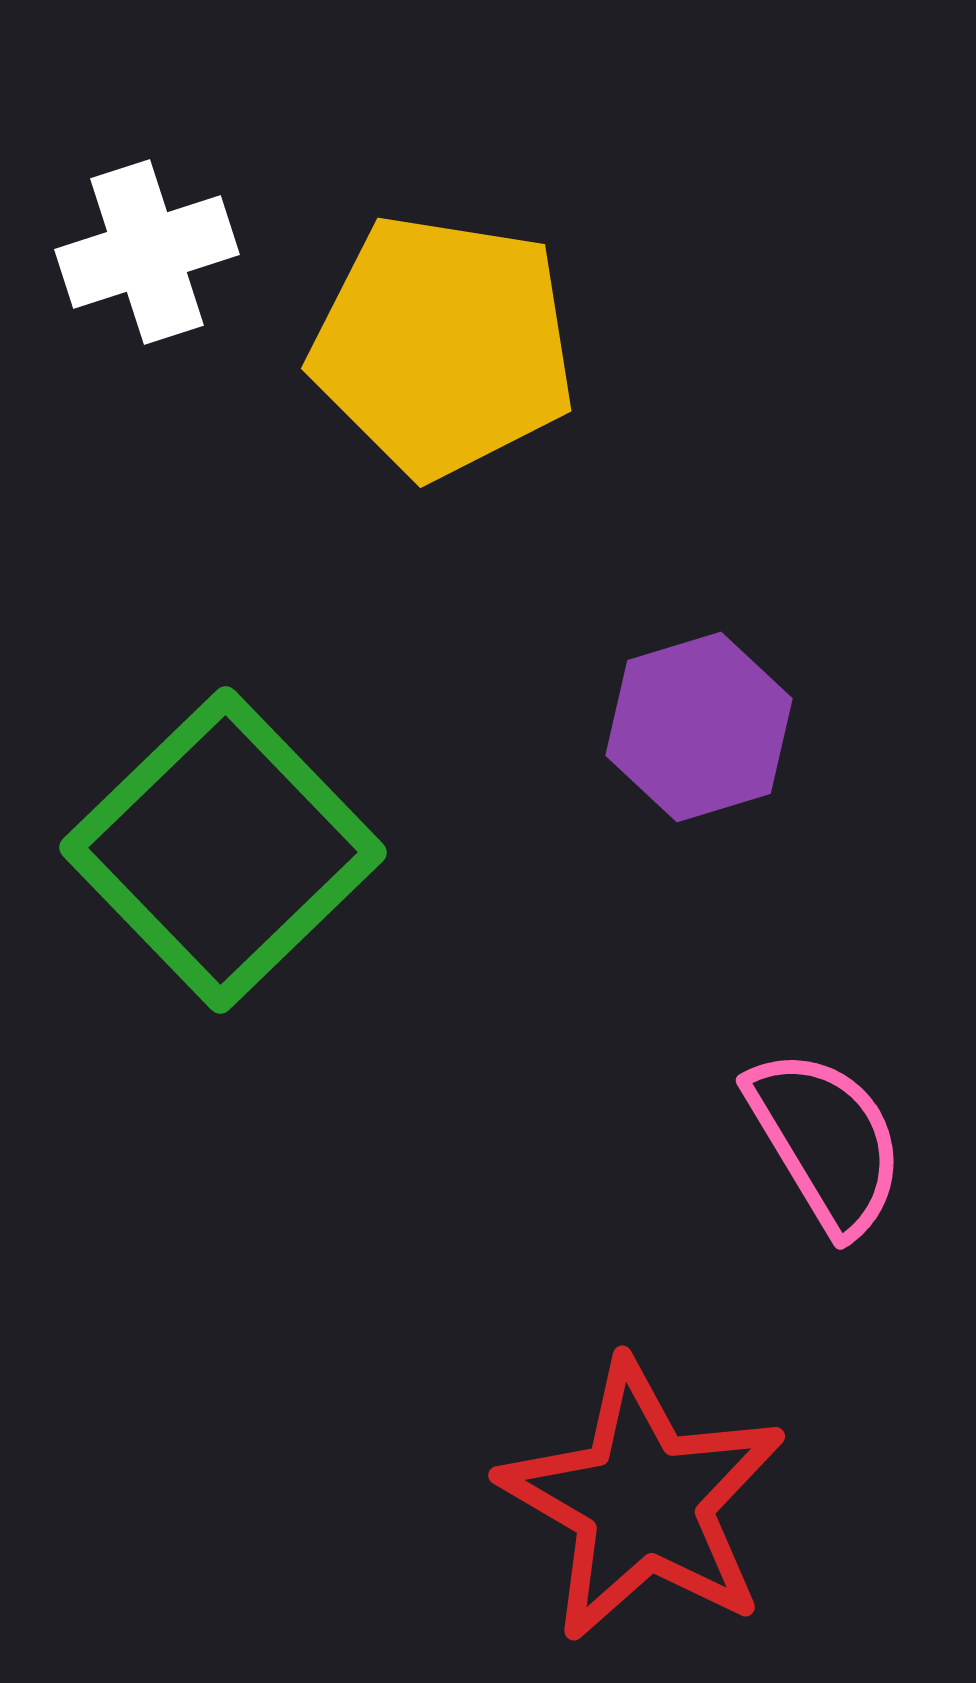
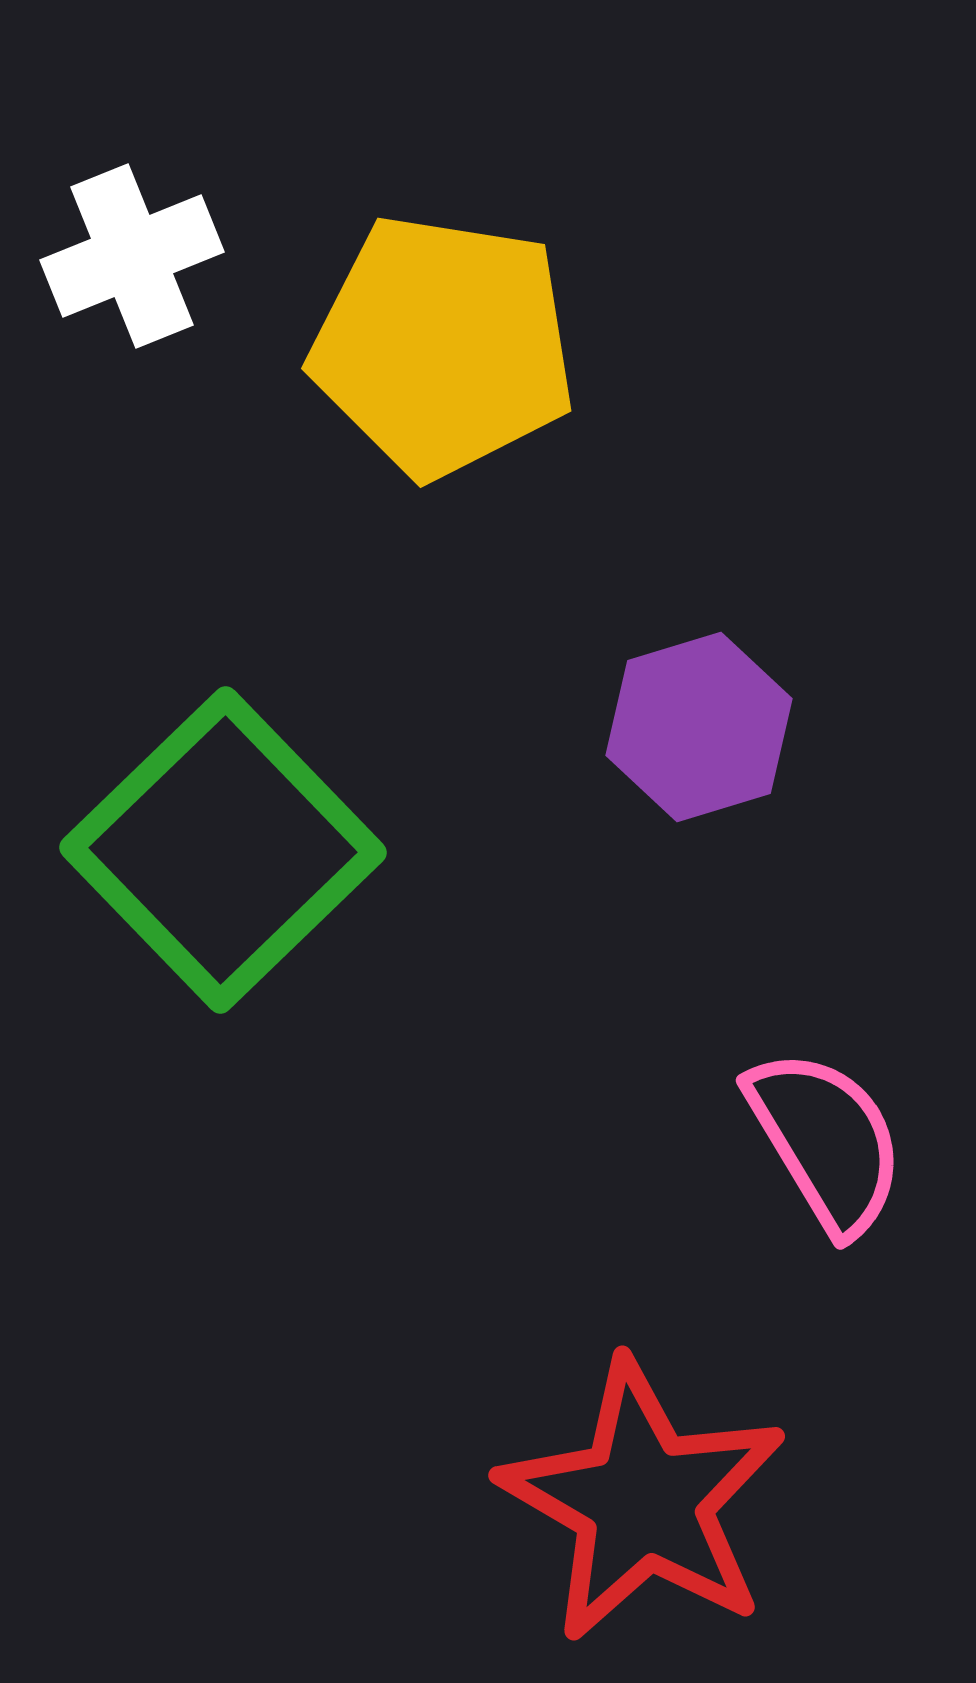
white cross: moved 15 px left, 4 px down; rotated 4 degrees counterclockwise
